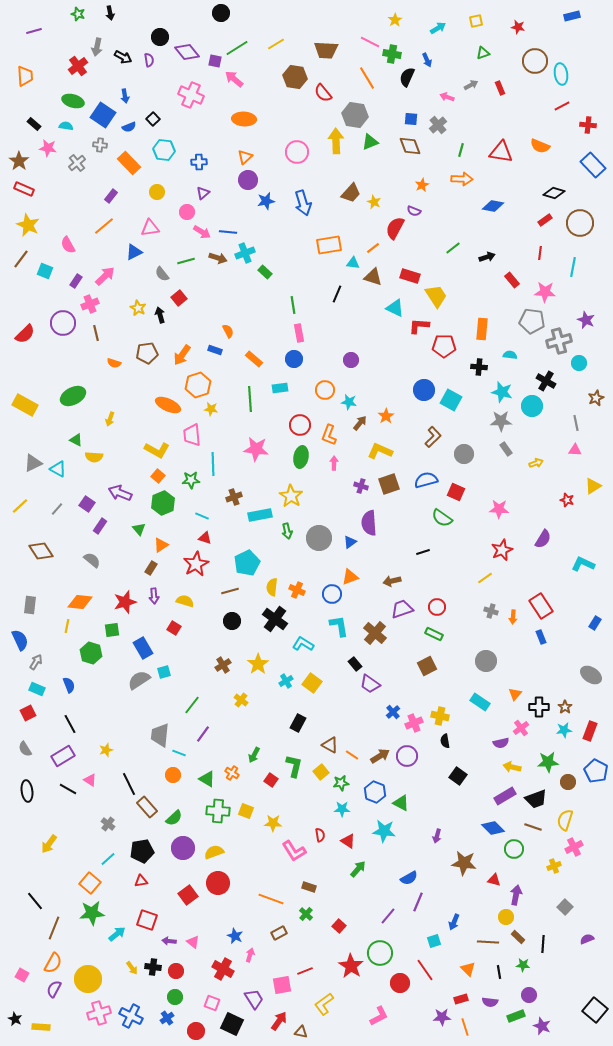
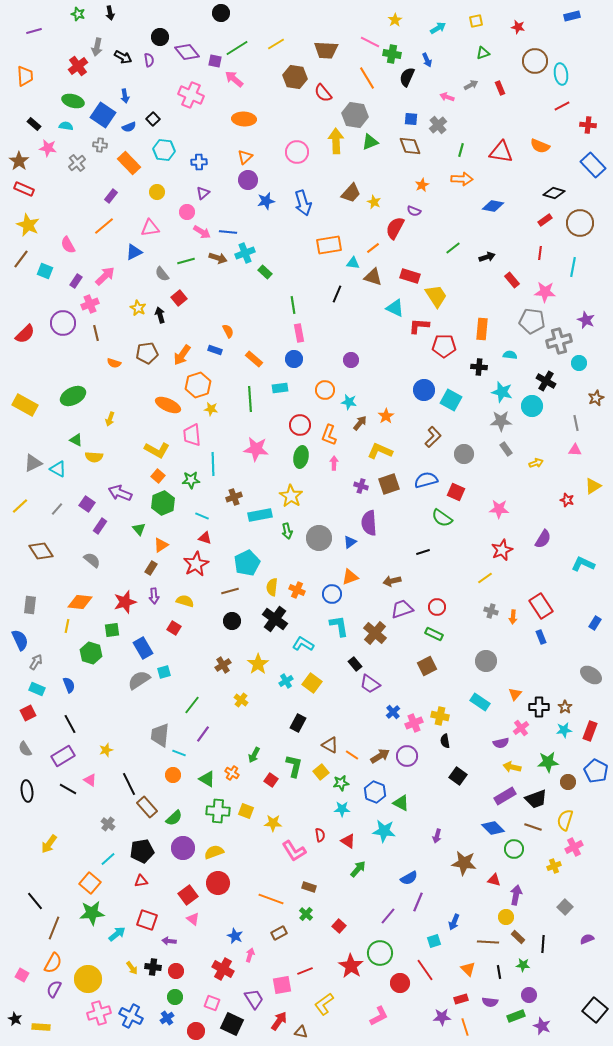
pink triangle at (193, 942): moved 23 px up
